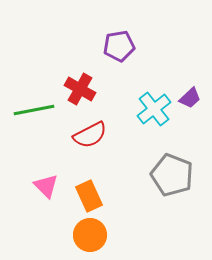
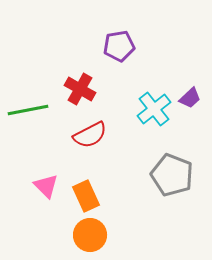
green line: moved 6 px left
orange rectangle: moved 3 px left
